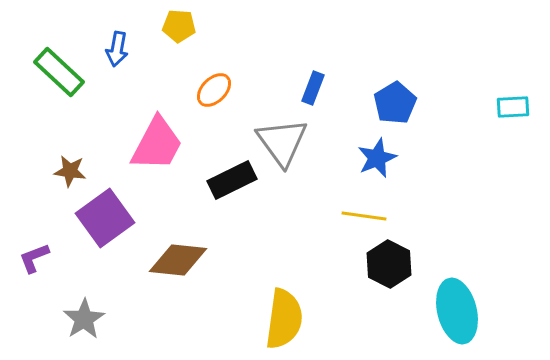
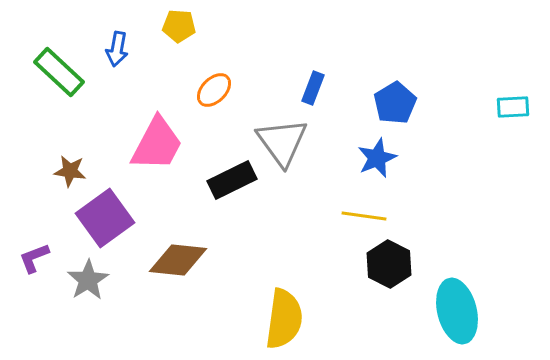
gray star: moved 4 px right, 39 px up
